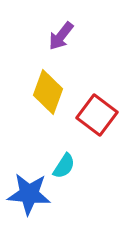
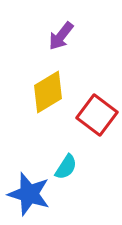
yellow diamond: rotated 39 degrees clockwise
cyan semicircle: moved 2 px right, 1 px down
blue star: rotated 12 degrees clockwise
